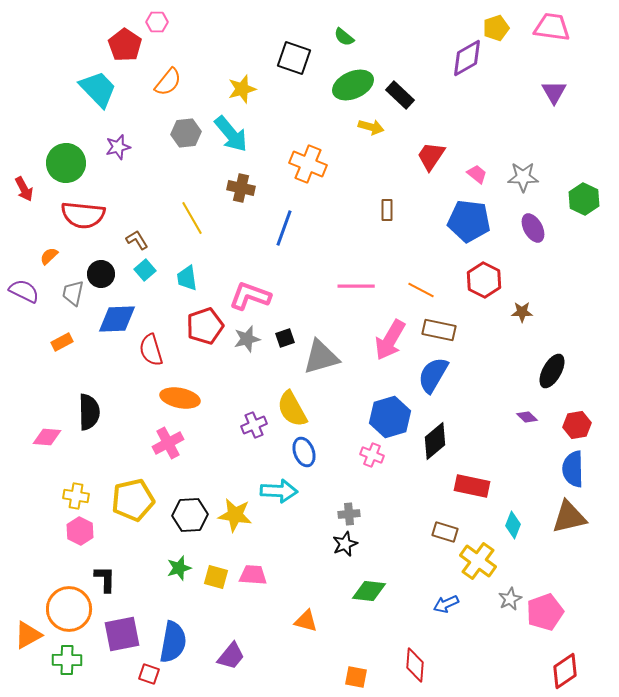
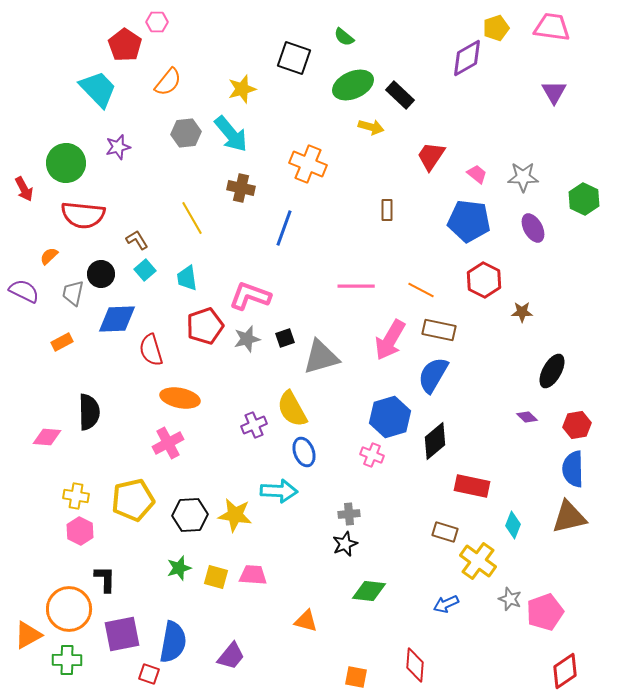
gray star at (510, 599): rotated 25 degrees counterclockwise
